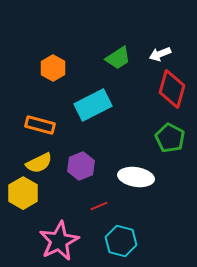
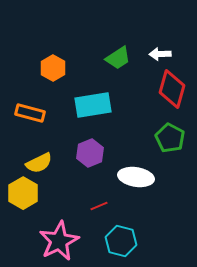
white arrow: rotated 20 degrees clockwise
cyan rectangle: rotated 18 degrees clockwise
orange rectangle: moved 10 px left, 12 px up
purple hexagon: moved 9 px right, 13 px up
